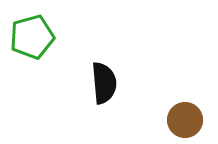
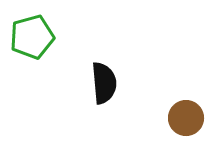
brown circle: moved 1 px right, 2 px up
